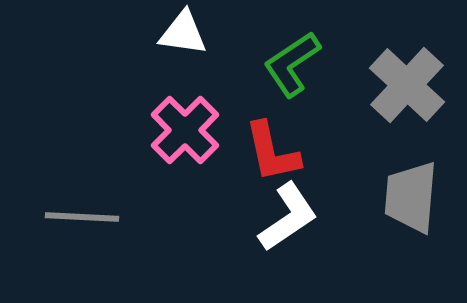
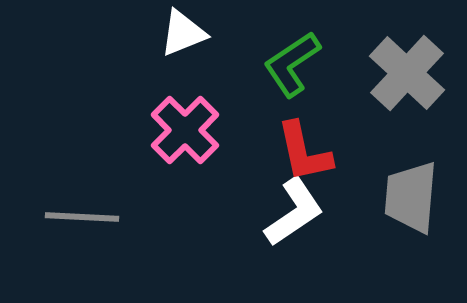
white triangle: rotated 30 degrees counterclockwise
gray cross: moved 12 px up
red L-shape: moved 32 px right
white L-shape: moved 6 px right, 5 px up
